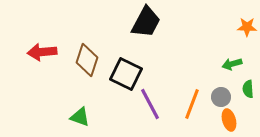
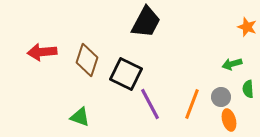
orange star: rotated 18 degrees clockwise
